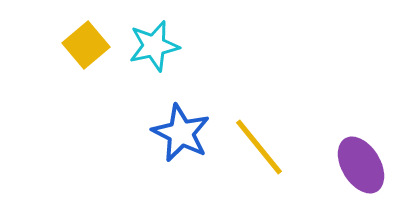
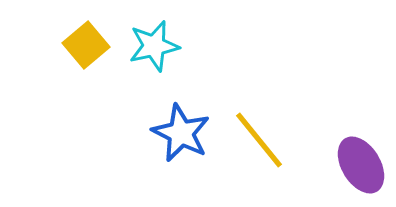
yellow line: moved 7 px up
